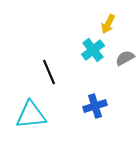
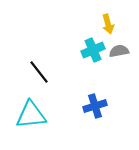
yellow arrow: rotated 42 degrees counterclockwise
cyan cross: rotated 15 degrees clockwise
gray semicircle: moved 6 px left, 7 px up; rotated 18 degrees clockwise
black line: moved 10 px left; rotated 15 degrees counterclockwise
